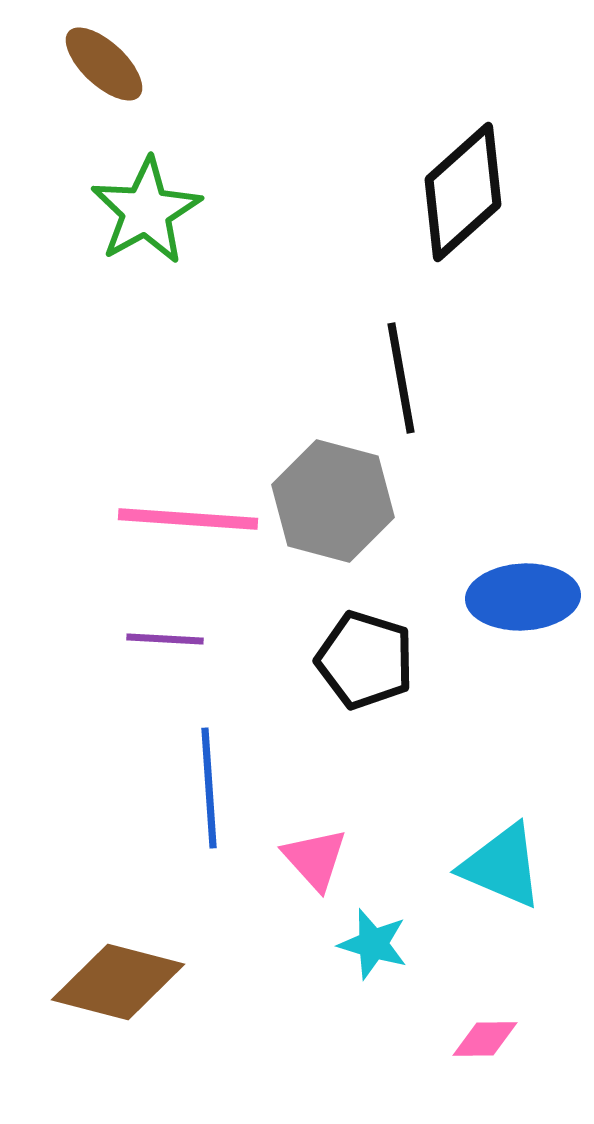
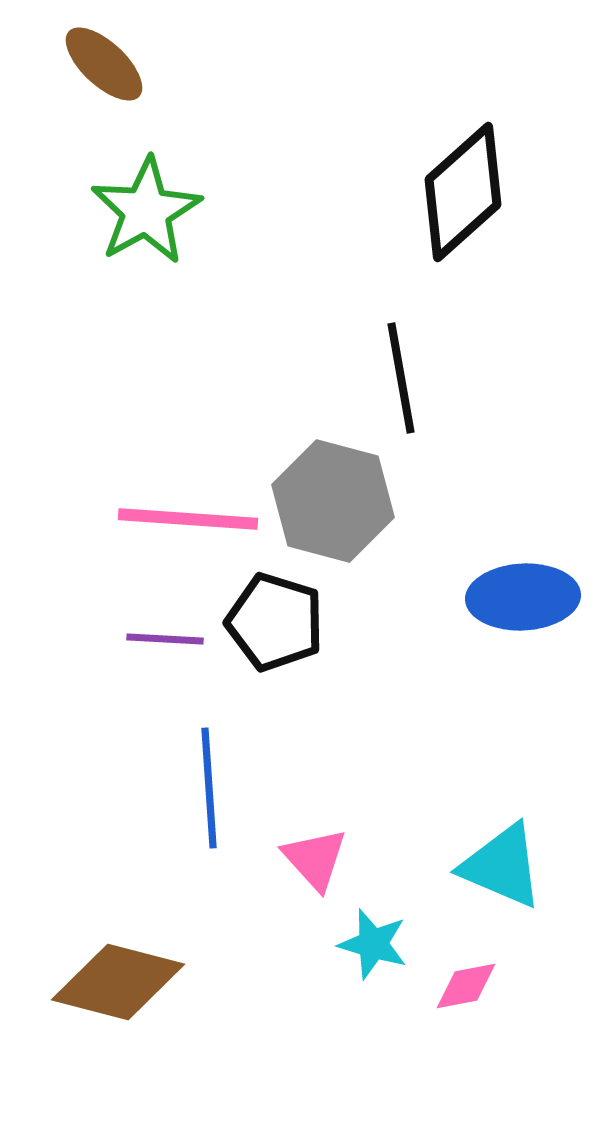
black pentagon: moved 90 px left, 38 px up
pink diamond: moved 19 px left, 53 px up; rotated 10 degrees counterclockwise
